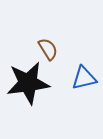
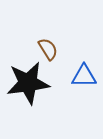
blue triangle: moved 2 px up; rotated 12 degrees clockwise
